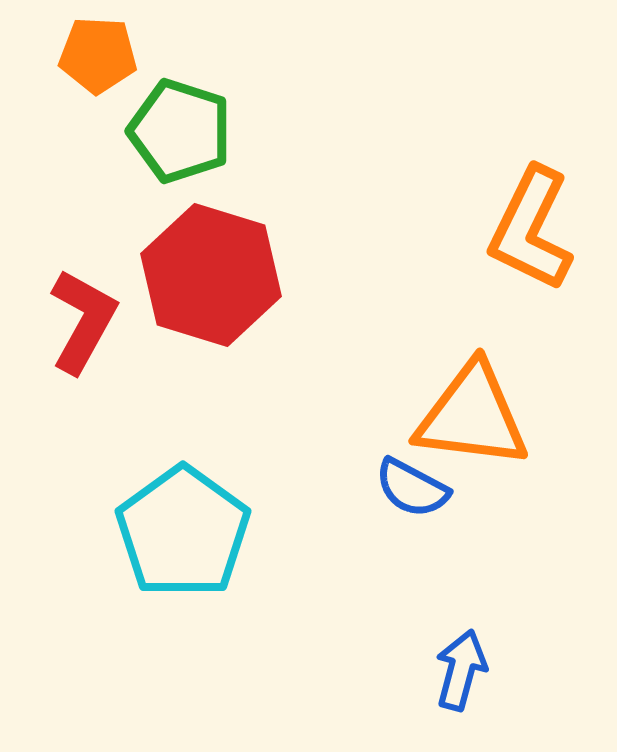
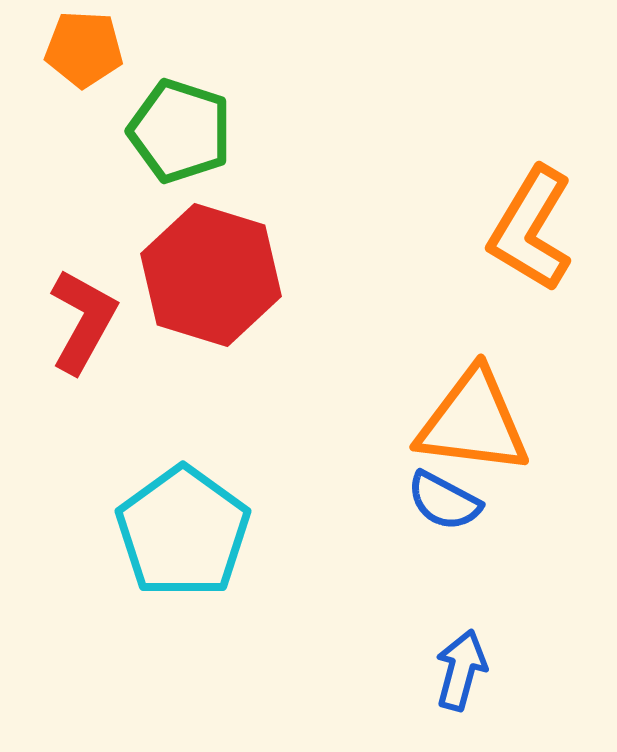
orange pentagon: moved 14 px left, 6 px up
orange L-shape: rotated 5 degrees clockwise
orange triangle: moved 1 px right, 6 px down
blue semicircle: moved 32 px right, 13 px down
